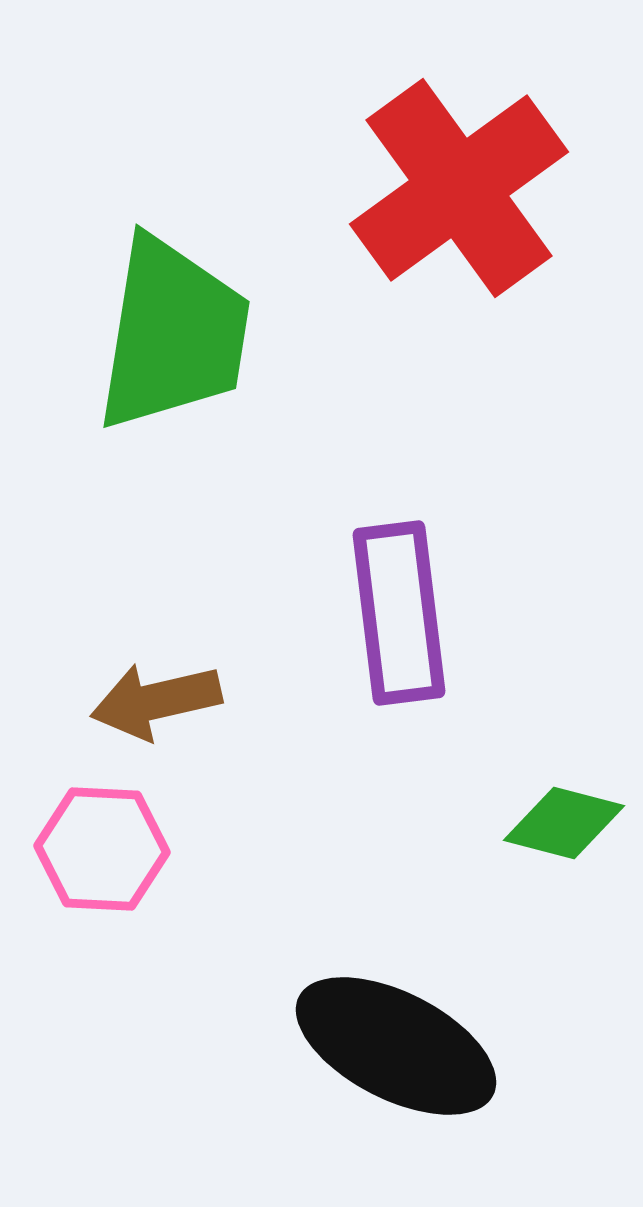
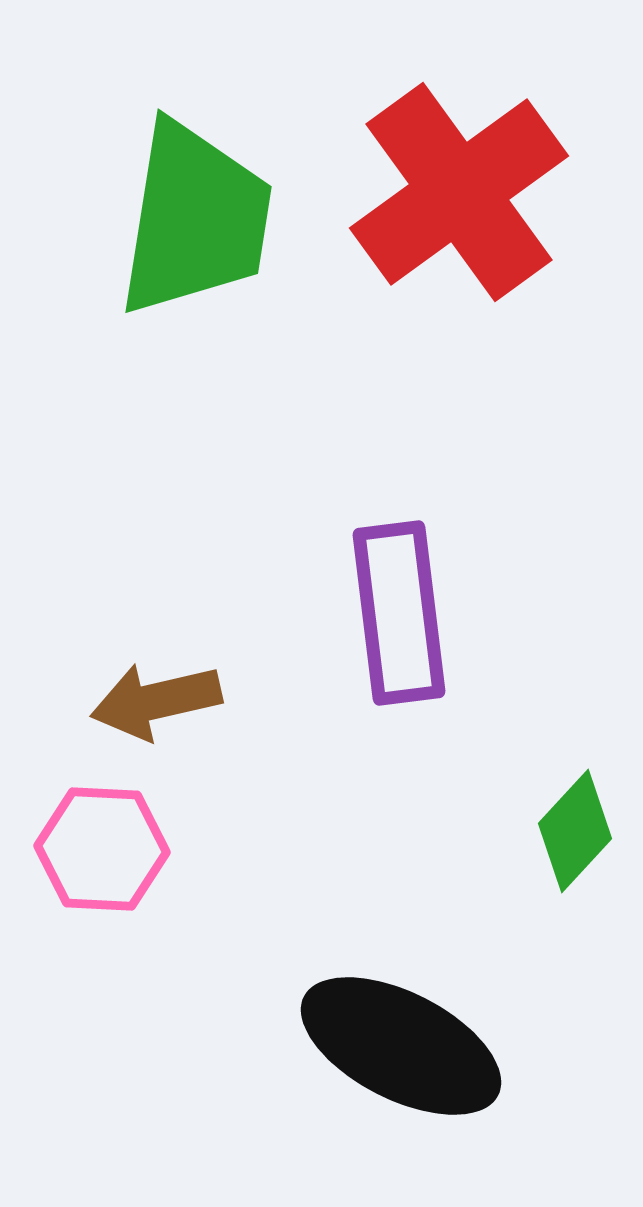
red cross: moved 4 px down
green trapezoid: moved 22 px right, 115 px up
green diamond: moved 11 px right, 8 px down; rotated 62 degrees counterclockwise
black ellipse: moved 5 px right
